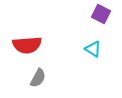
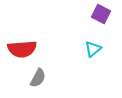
red semicircle: moved 5 px left, 4 px down
cyan triangle: rotated 48 degrees clockwise
